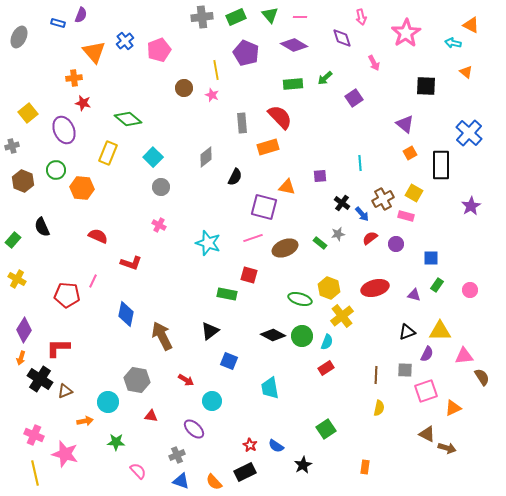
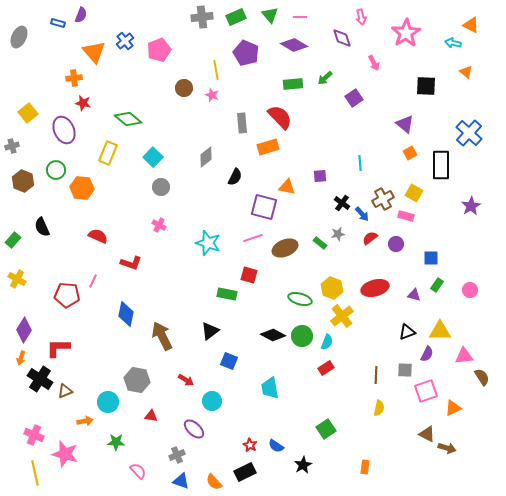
yellow hexagon at (329, 288): moved 3 px right
